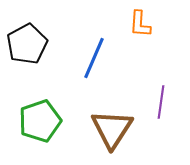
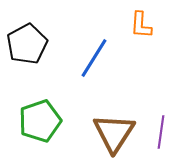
orange L-shape: moved 1 px right, 1 px down
blue line: rotated 9 degrees clockwise
purple line: moved 30 px down
brown triangle: moved 2 px right, 4 px down
